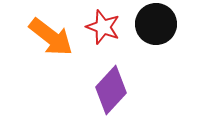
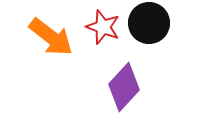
black circle: moved 7 px left, 1 px up
purple diamond: moved 13 px right, 3 px up
